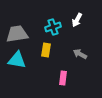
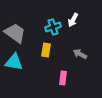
white arrow: moved 4 px left
gray trapezoid: moved 2 px left, 1 px up; rotated 45 degrees clockwise
cyan triangle: moved 3 px left, 2 px down
